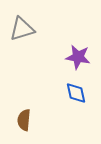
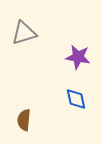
gray triangle: moved 2 px right, 4 px down
blue diamond: moved 6 px down
